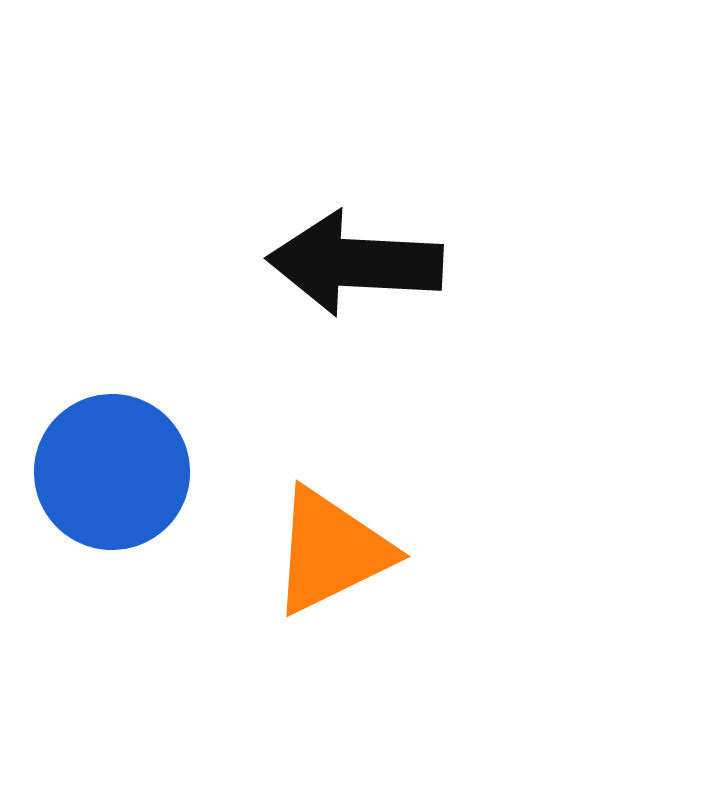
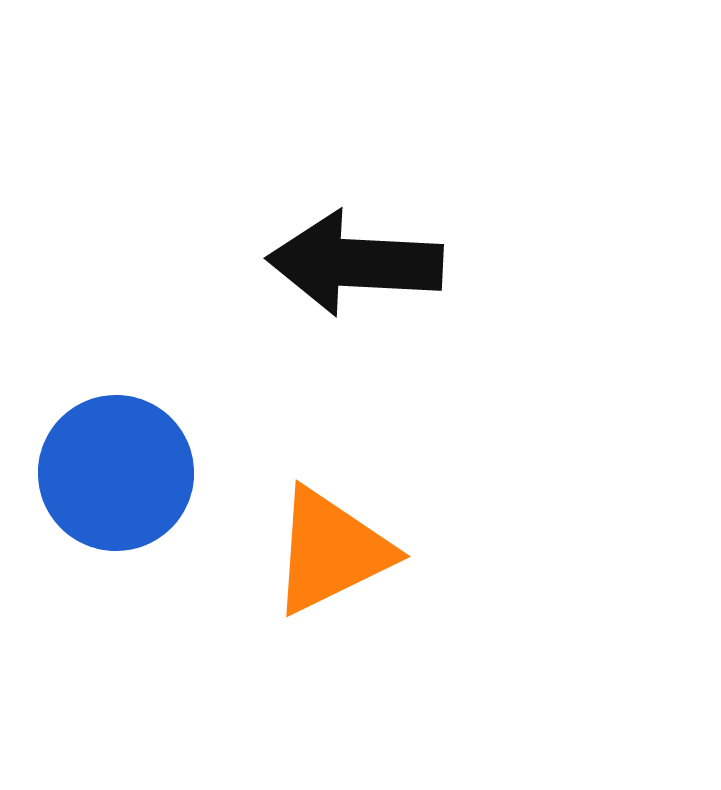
blue circle: moved 4 px right, 1 px down
